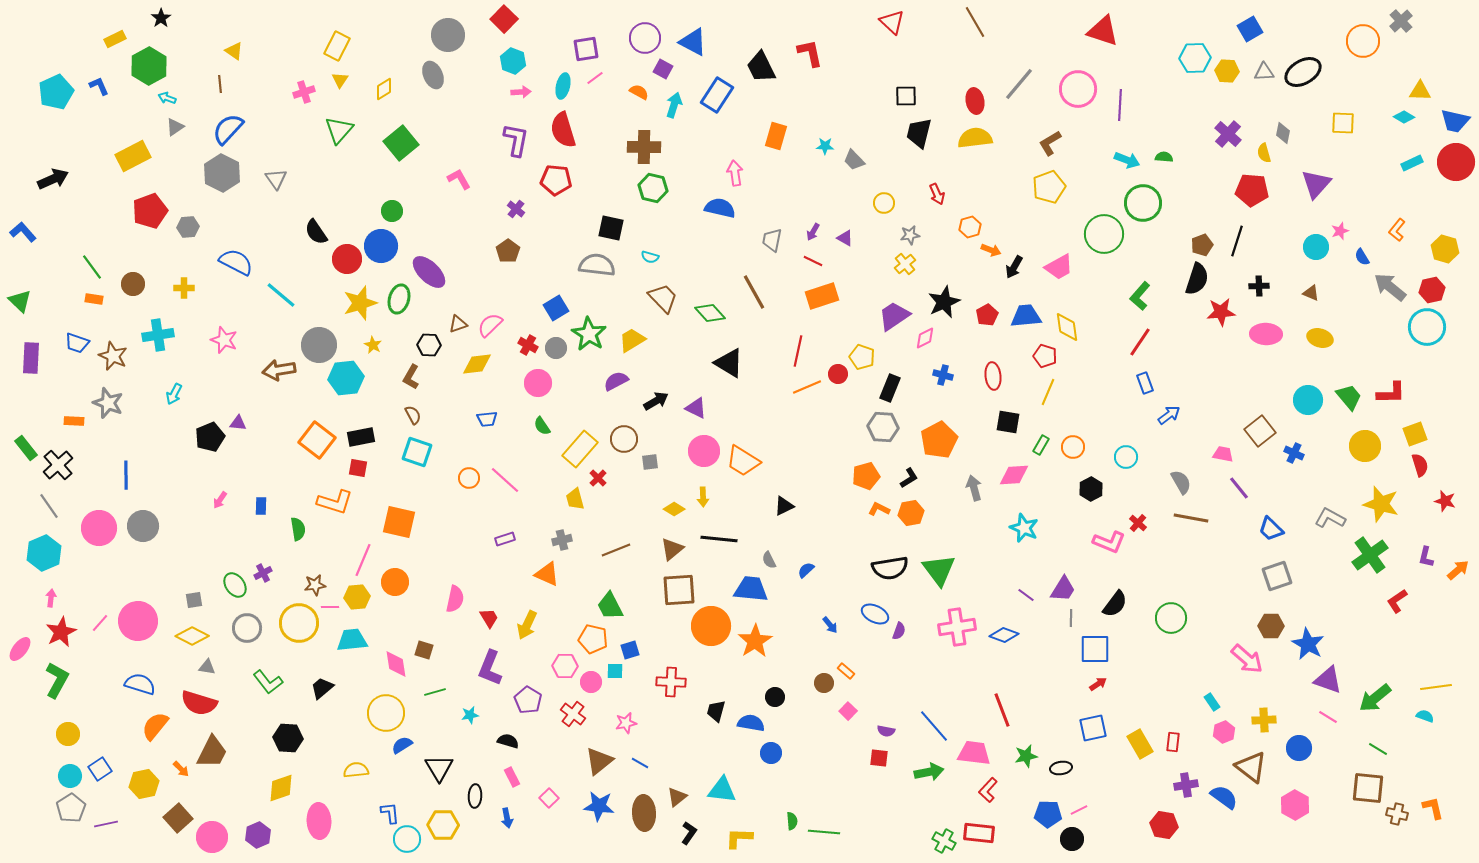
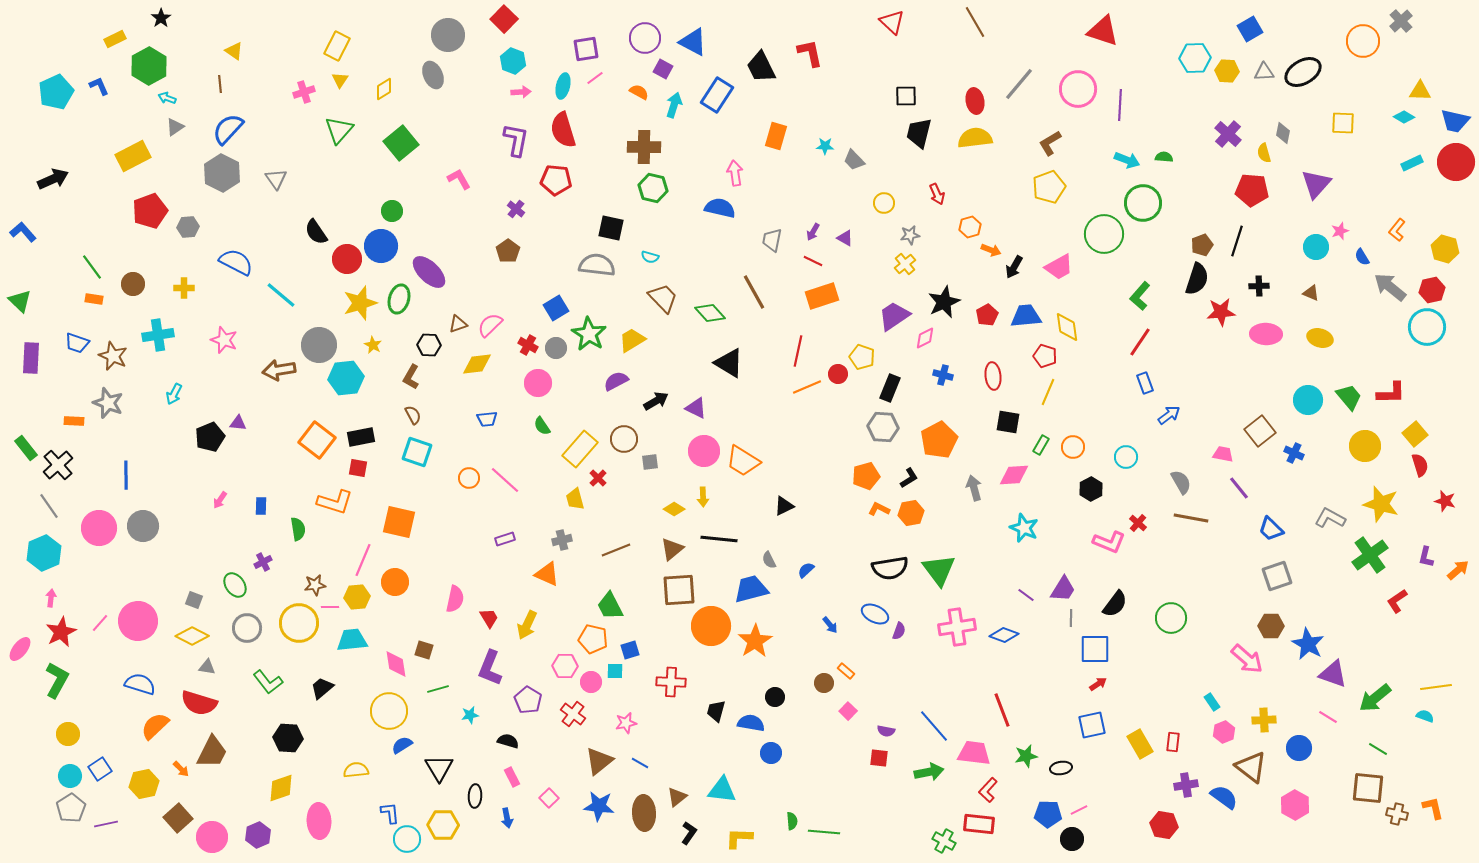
yellow square at (1415, 434): rotated 20 degrees counterclockwise
purple cross at (263, 573): moved 11 px up
blue trapezoid at (751, 589): rotated 21 degrees counterclockwise
gray square at (194, 600): rotated 30 degrees clockwise
purple triangle at (1328, 680): moved 5 px right, 6 px up
green line at (435, 692): moved 3 px right, 3 px up
yellow circle at (386, 713): moved 3 px right, 2 px up
orange semicircle at (155, 726): rotated 8 degrees clockwise
blue square at (1093, 728): moved 1 px left, 3 px up
red rectangle at (979, 833): moved 9 px up
